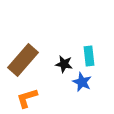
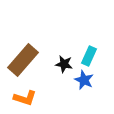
cyan rectangle: rotated 30 degrees clockwise
blue star: moved 2 px right, 2 px up
orange L-shape: moved 2 px left; rotated 145 degrees counterclockwise
